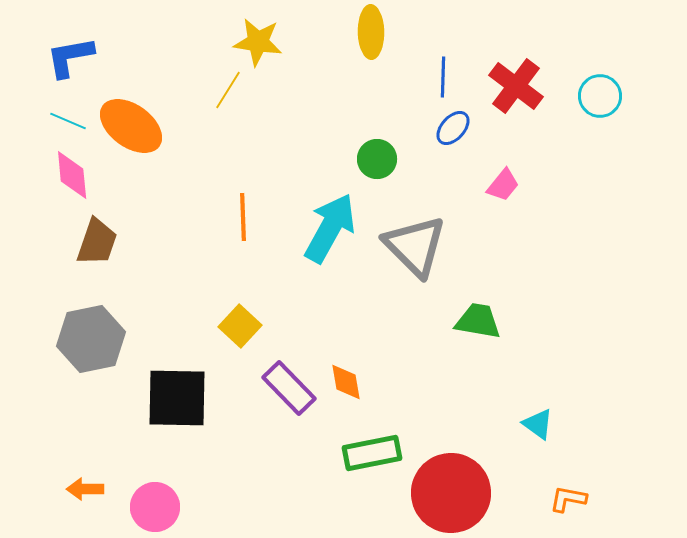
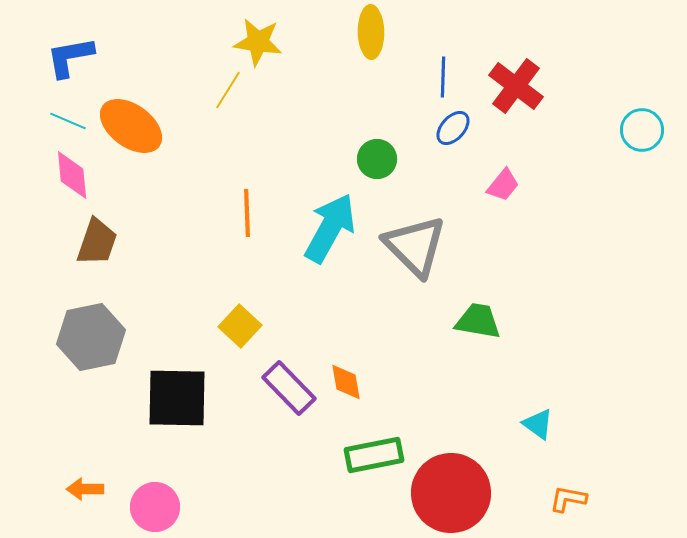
cyan circle: moved 42 px right, 34 px down
orange line: moved 4 px right, 4 px up
gray hexagon: moved 2 px up
green rectangle: moved 2 px right, 2 px down
